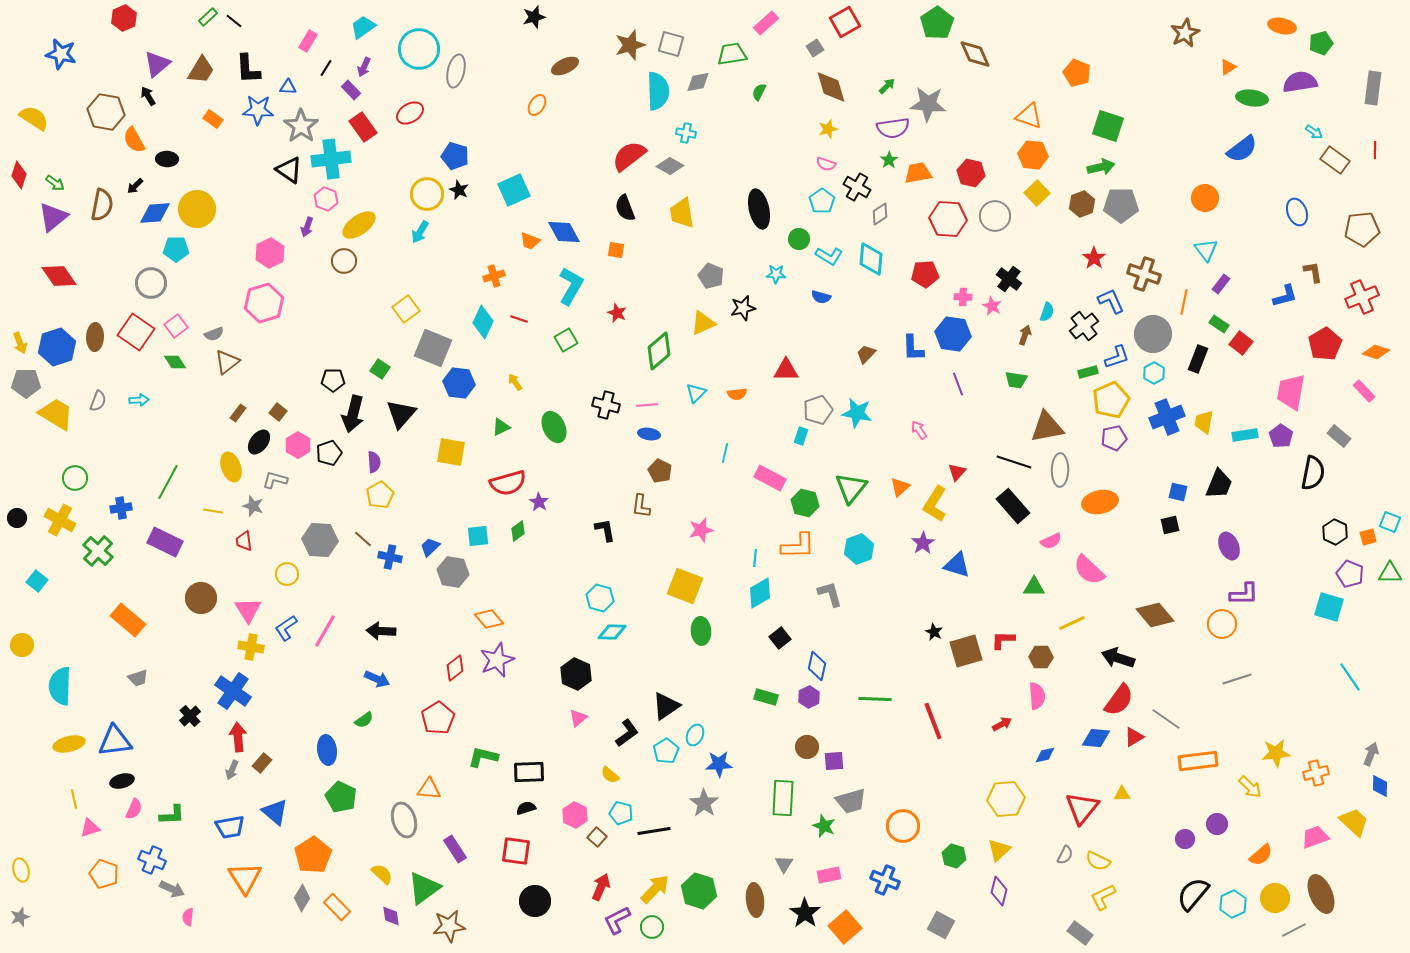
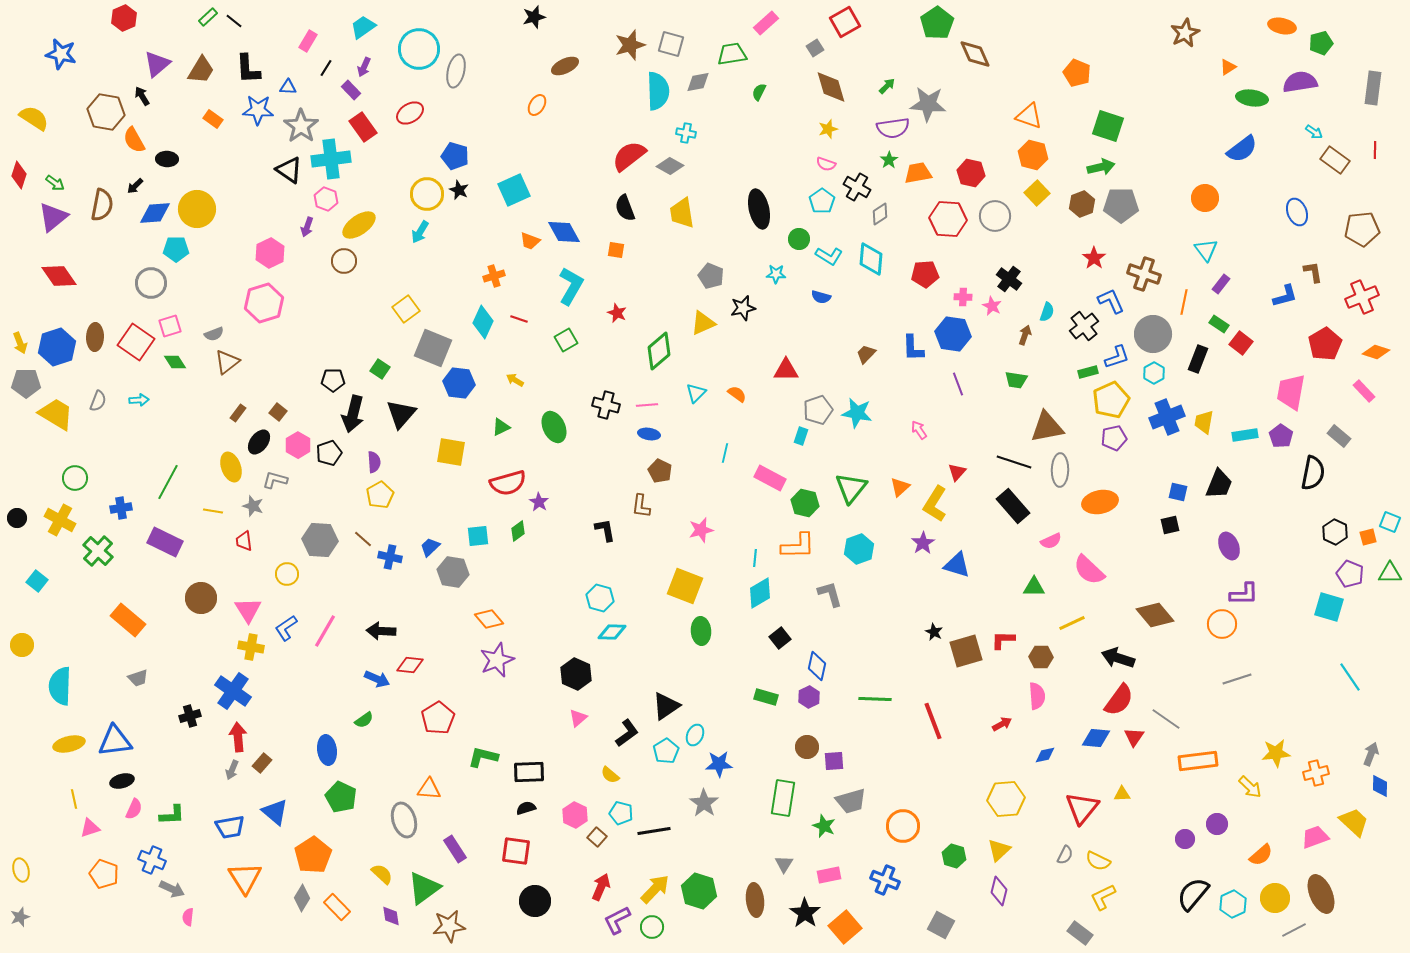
black arrow at (148, 96): moved 6 px left
orange hexagon at (1033, 155): rotated 8 degrees clockwise
pink square at (176, 326): moved 6 px left; rotated 20 degrees clockwise
red square at (136, 332): moved 10 px down
yellow arrow at (515, 382): moved 2 px up; rotated 24 degrees counterclockwise
orange semicircle at (737, 394): rotated 138 degrees counterclockwise
red diamond at (455, 668): moved 45 px left, 3 px up; rotated 44 degrees clockwise
black cross at (190, 716): rotated 25 degrees clockwise
red triangle at (1134, 737): rotated 25 degrees counterclockwise
green rectangle at (783, 798): rotated 6 degrees clockwise
